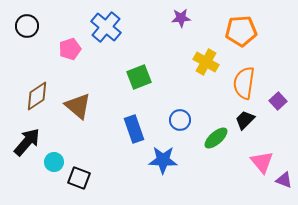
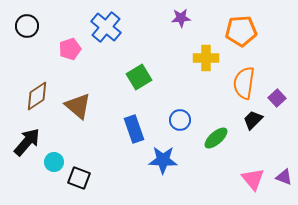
yellow cross: moved 4 px up; rotated 30 degrees counterclockwise
green square: rotated 10 degrees counterclockwise
purple square: moved 1 px left, 3 px up
black trapezoid: moved 8 px right
pink triangle: moved 9 px left, 17 px down
purple triangle: moved 3 px up
